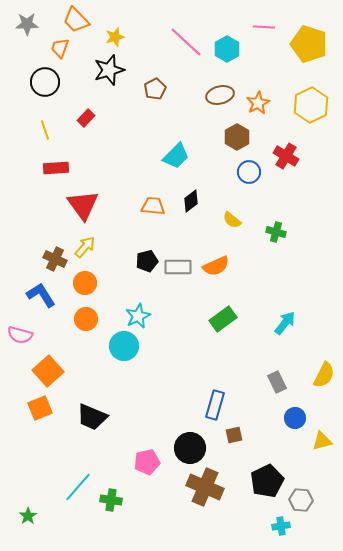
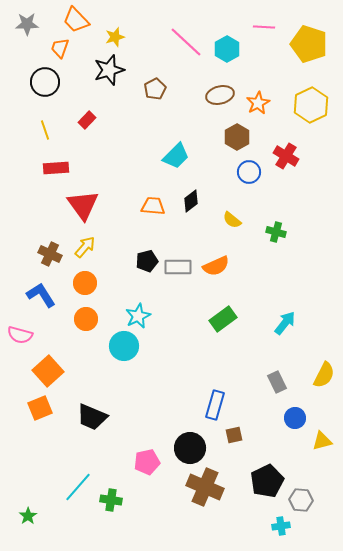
red rectangle at (86, 118): moved 1 px right, 2 px down
brown cross at (55, 259): moved 5 px left, 5 px up
